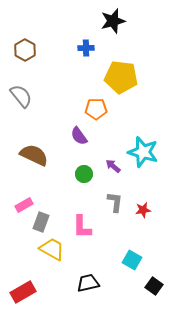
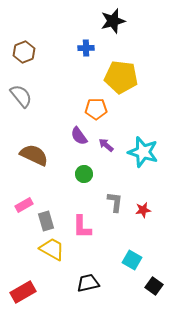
brown hexagon: moved 1 px left, 2 px down; rotated 10 degrees clockwise
purple arrow: moved 7 px left, 21 px up
gray rectangle: moved 5 px right, 1 px up; rotated 36 degrees counterclockwise
